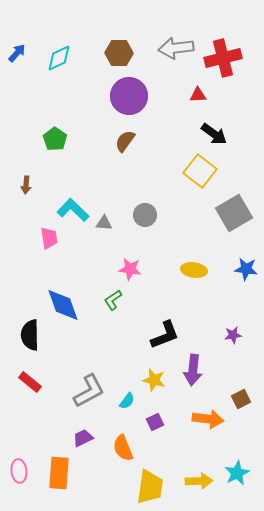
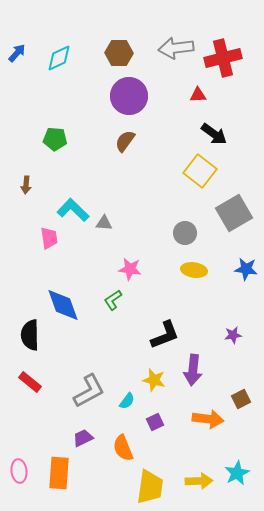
green pentagon: rotated 30 degrees counterclockwise
gray circle: moved 40 px right, 18 px down
